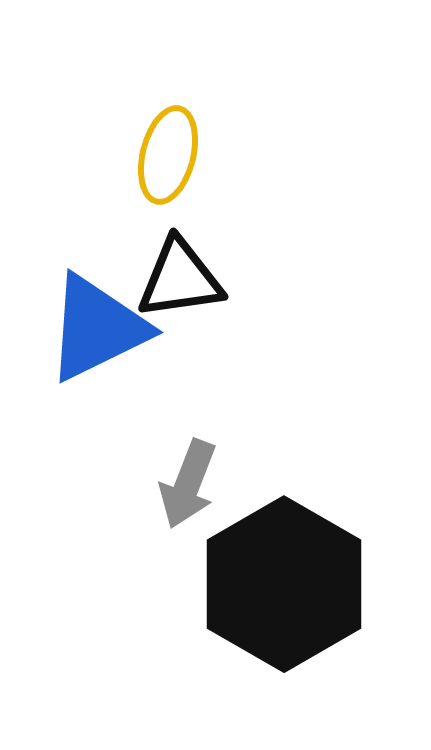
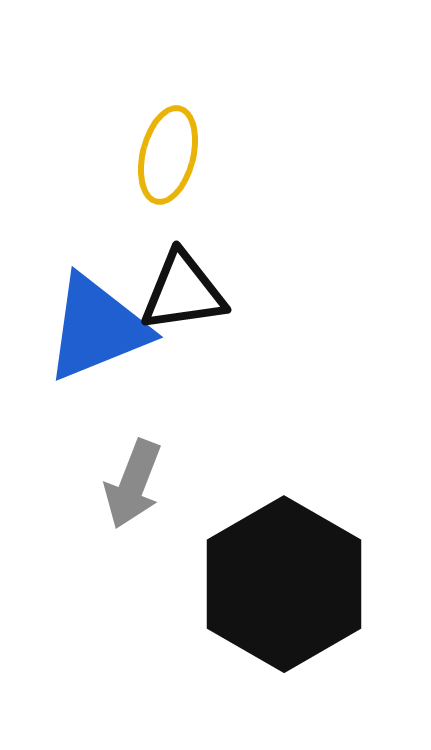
black triangle: moved 3 px right, 13 px down
blue triangle: rotated 4 degrees clockwise
gray arrow: moved 55 px left
